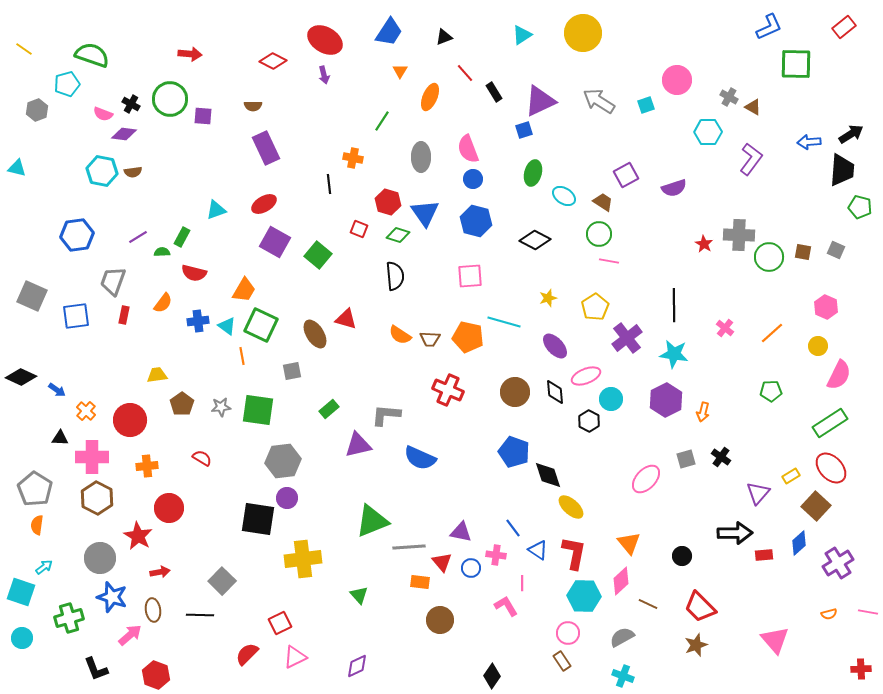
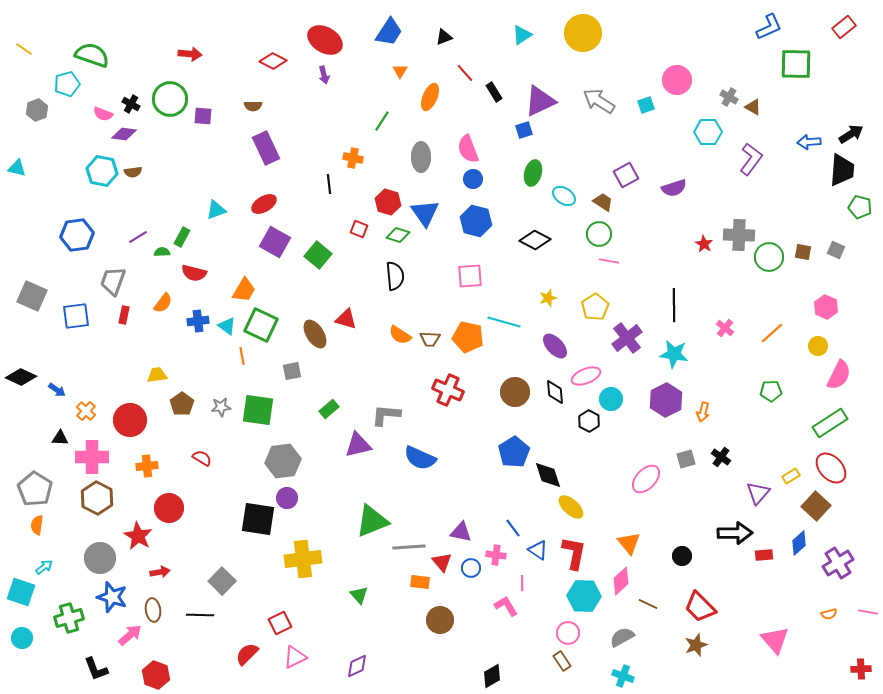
blue pentagon at (514, 452): rotated 20 degrees clockwise
black diamond at (492, 676): rotated 25 degrees clockwise
